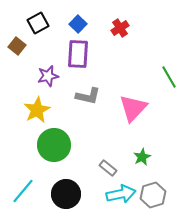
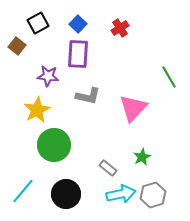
purple star: rotated 20 degrees clockwise
